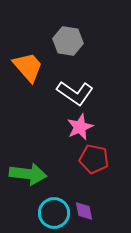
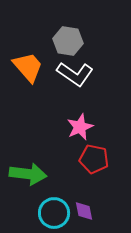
white L-shape: moved 19 px up
